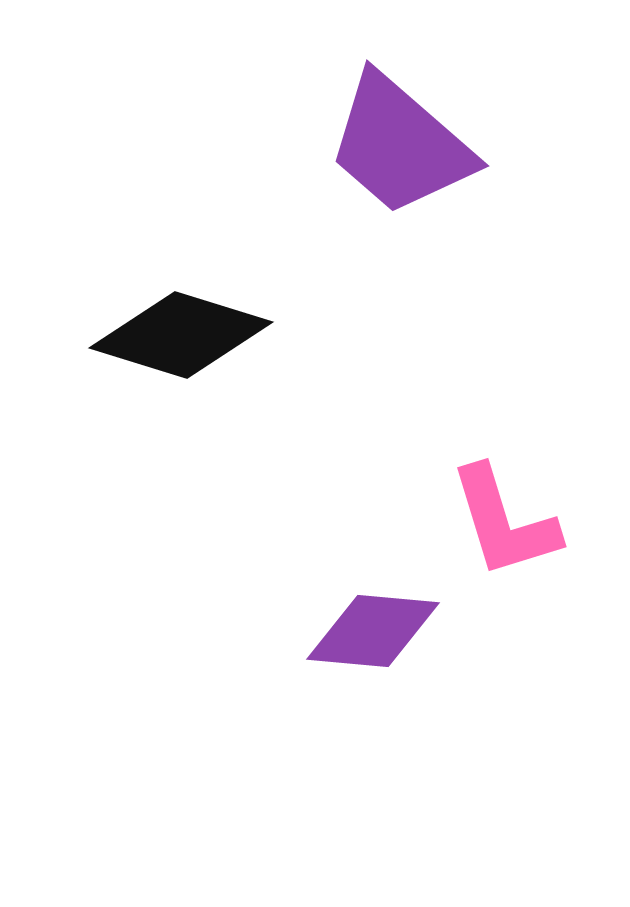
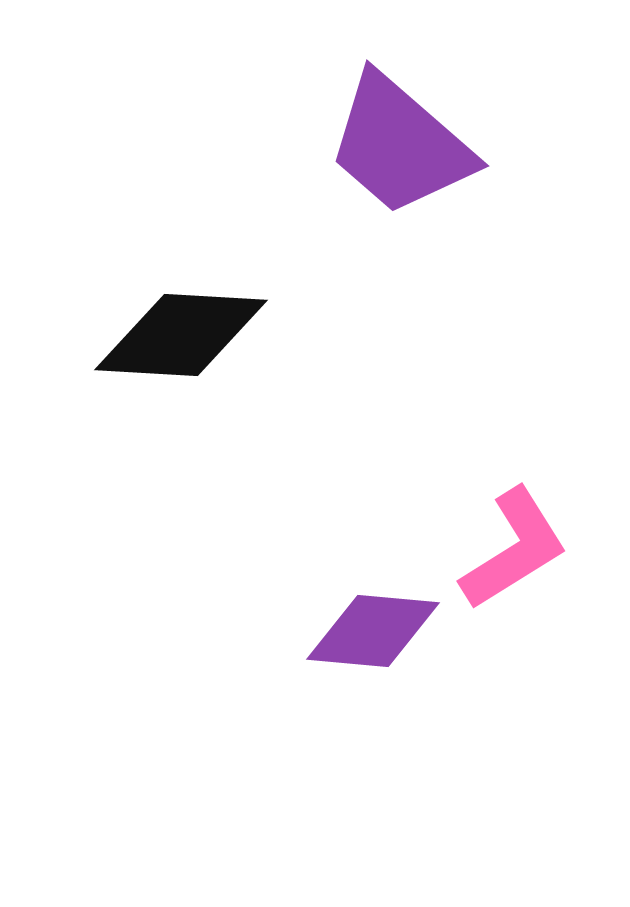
black diamond: rotated 14 degrees counterclockwise
pink L-shape: moved 10 px right, 27 px down; rotated 105 degrees counterclockwise
